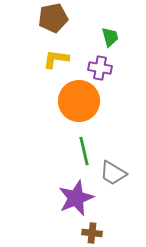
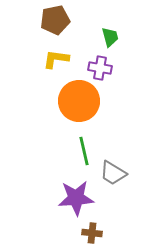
brown pentagon: moved 2 px right, 2 px down
purple star: rotated 18 degrees clockwise
